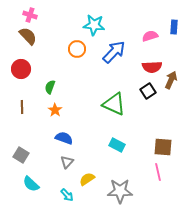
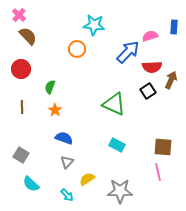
pink cross: moved 11 px left; rotated 24 degrees clockwise
blue arrow: moved 14 px right
